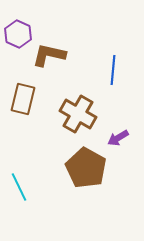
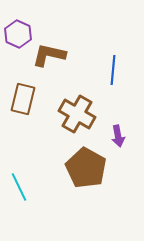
brown cross: moved 1 px left
purple arrow: moved 2 px up; rotated 70 degrees counterclockwise
